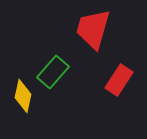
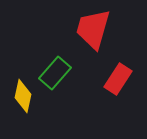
green rectangle: moved 2 px right, 1 px down
red rectangle: moved 1 px left, 1 px up
